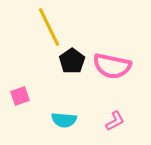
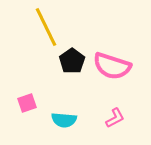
yellow line: moved 3 px left
pink semicircle: rotated 6 degrees clockwise
pink square: moved 7 px right, 7 px down
pink L-shape: moved 3 px up
